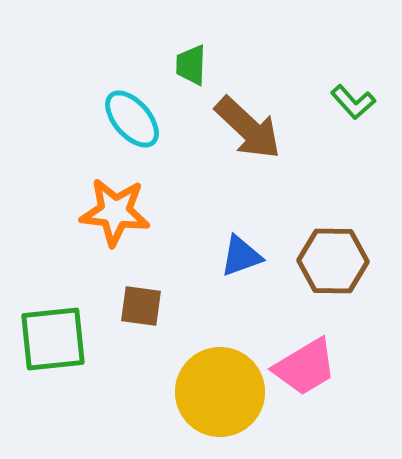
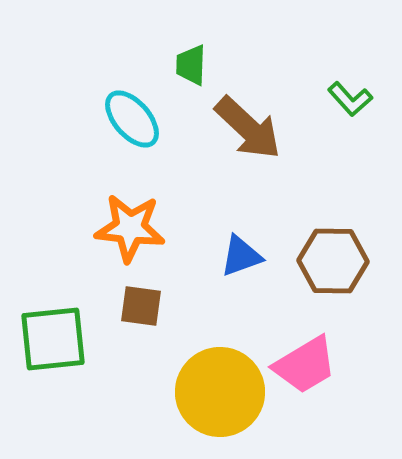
green L-shape: moved 3 px left, 3 px up
orange star: moved 15 px right, 16 px down
pink trapezoid: moved 2 px up
